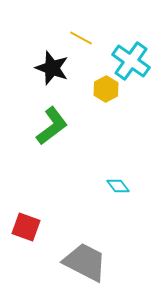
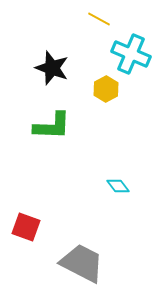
yellow line: moved 18 px right, 19 px up
cyan cross: moved 7 px up; rotated 12 degrees counterclockwise
green L-shape: rotated 39 degrees clockwise
gray trapezoid: moved 3 px left, 1 px down
